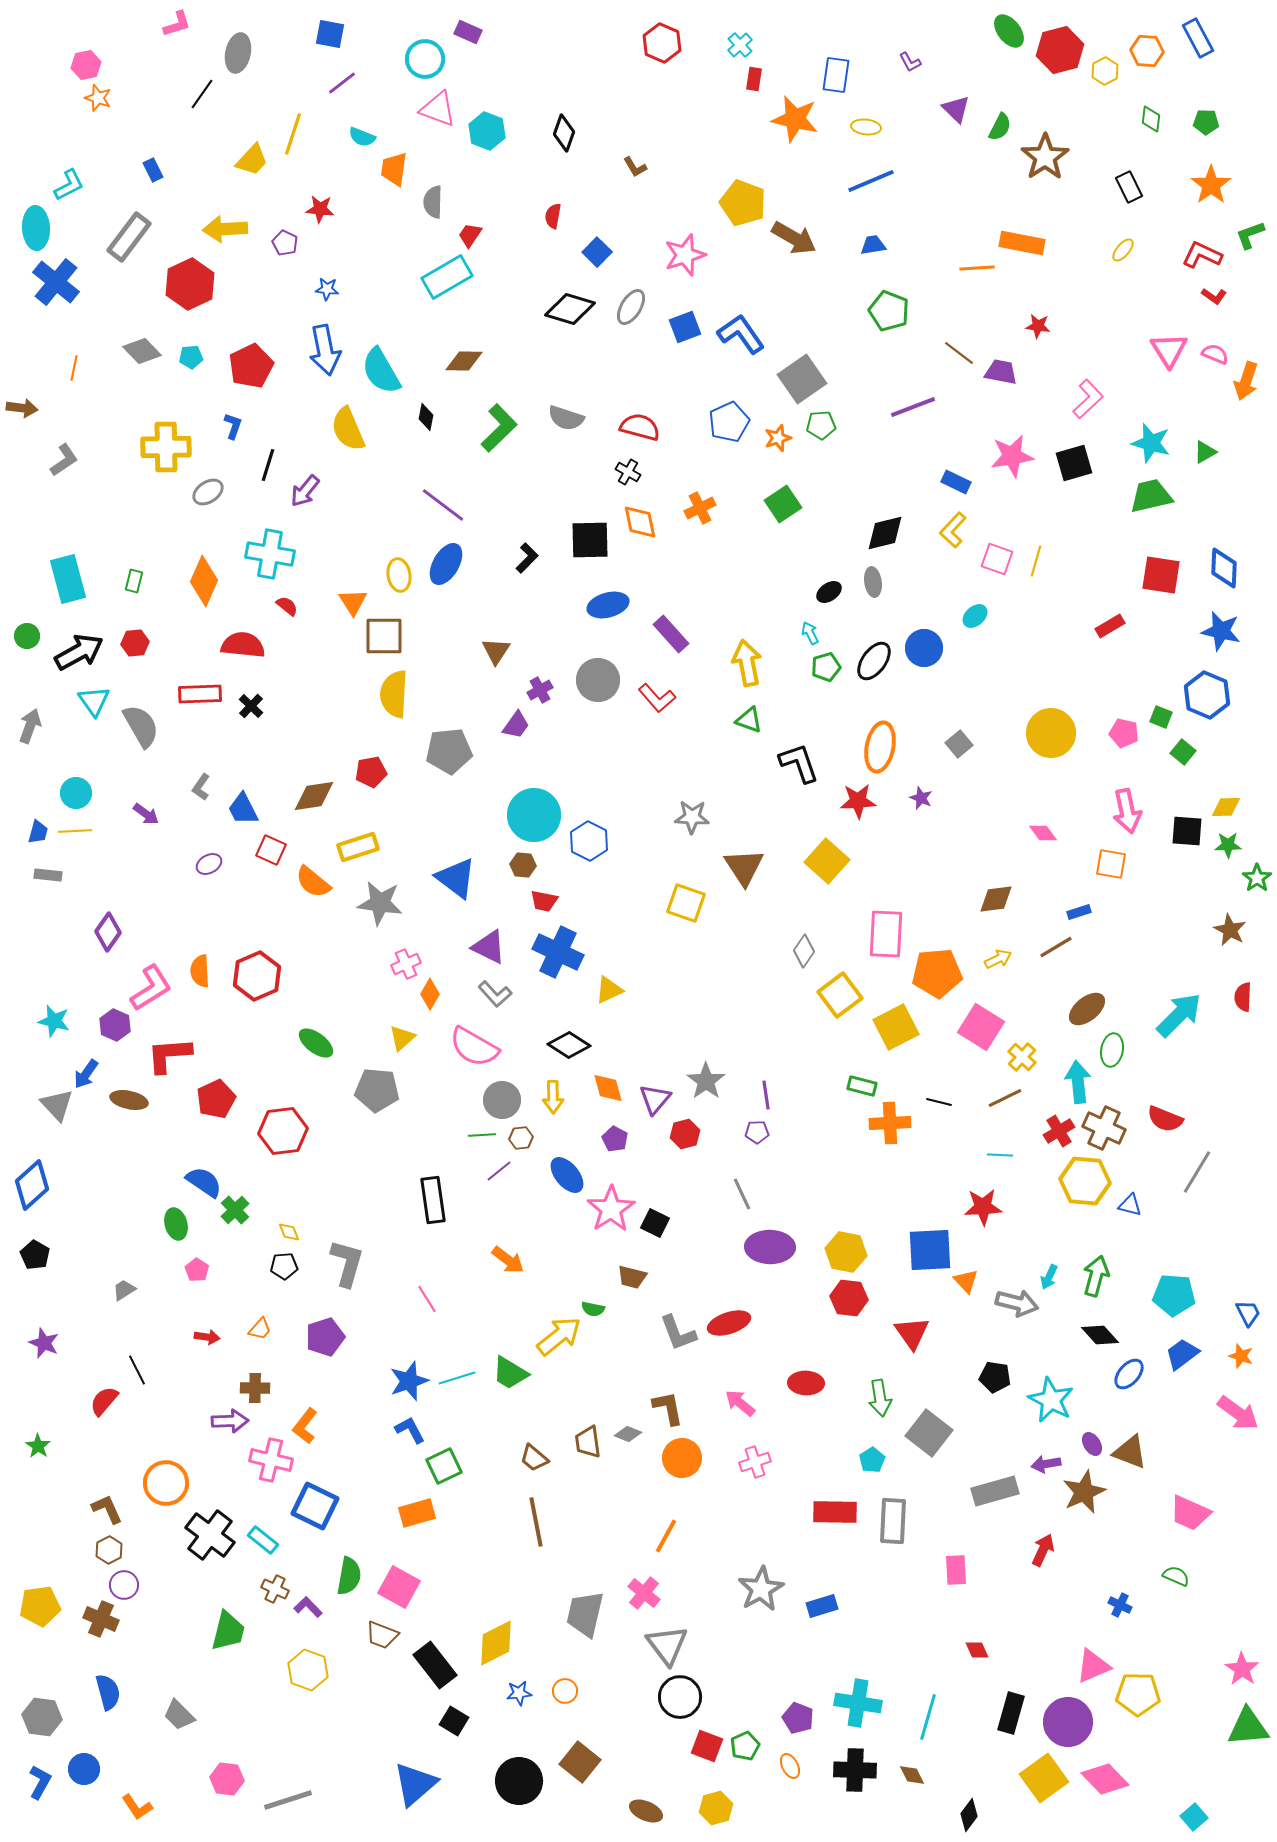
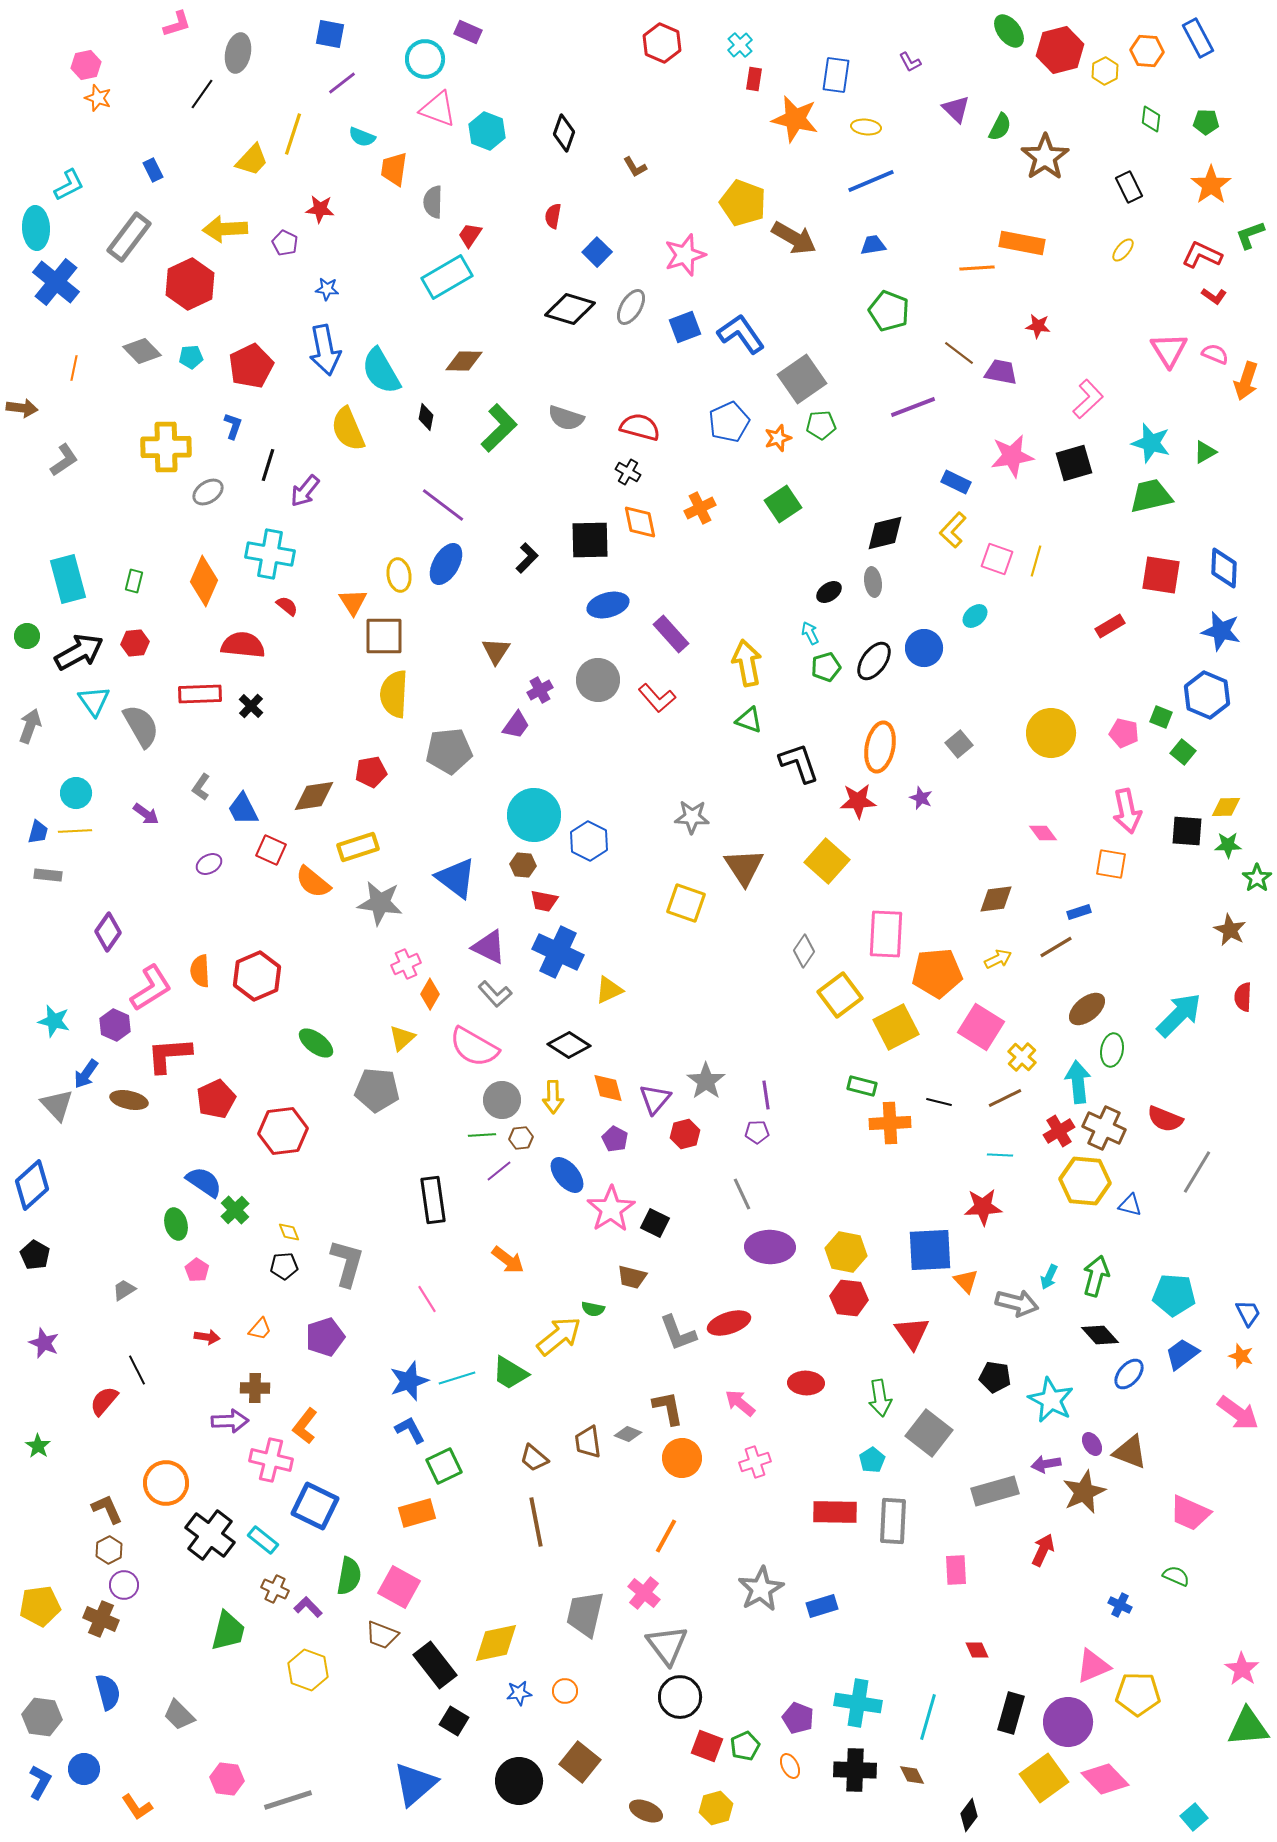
yellow diamond at (496, 1643): rotated 15 degrees clockwise
